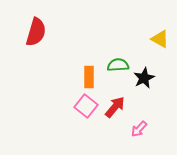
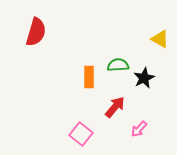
pink square: moved 5 px left, 28 px down
